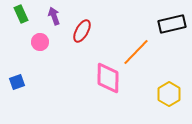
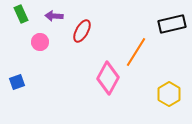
purple arrow: rotated 66 degrees counterclockwise
orange line: rotated 12 degrees counterclockwise
pink diamond: rotated 28 degrees clockwise
